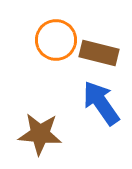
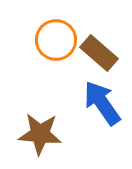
brown rectangle: rotated 27 degrees clockwise
blue arrow: moved 1 px right
